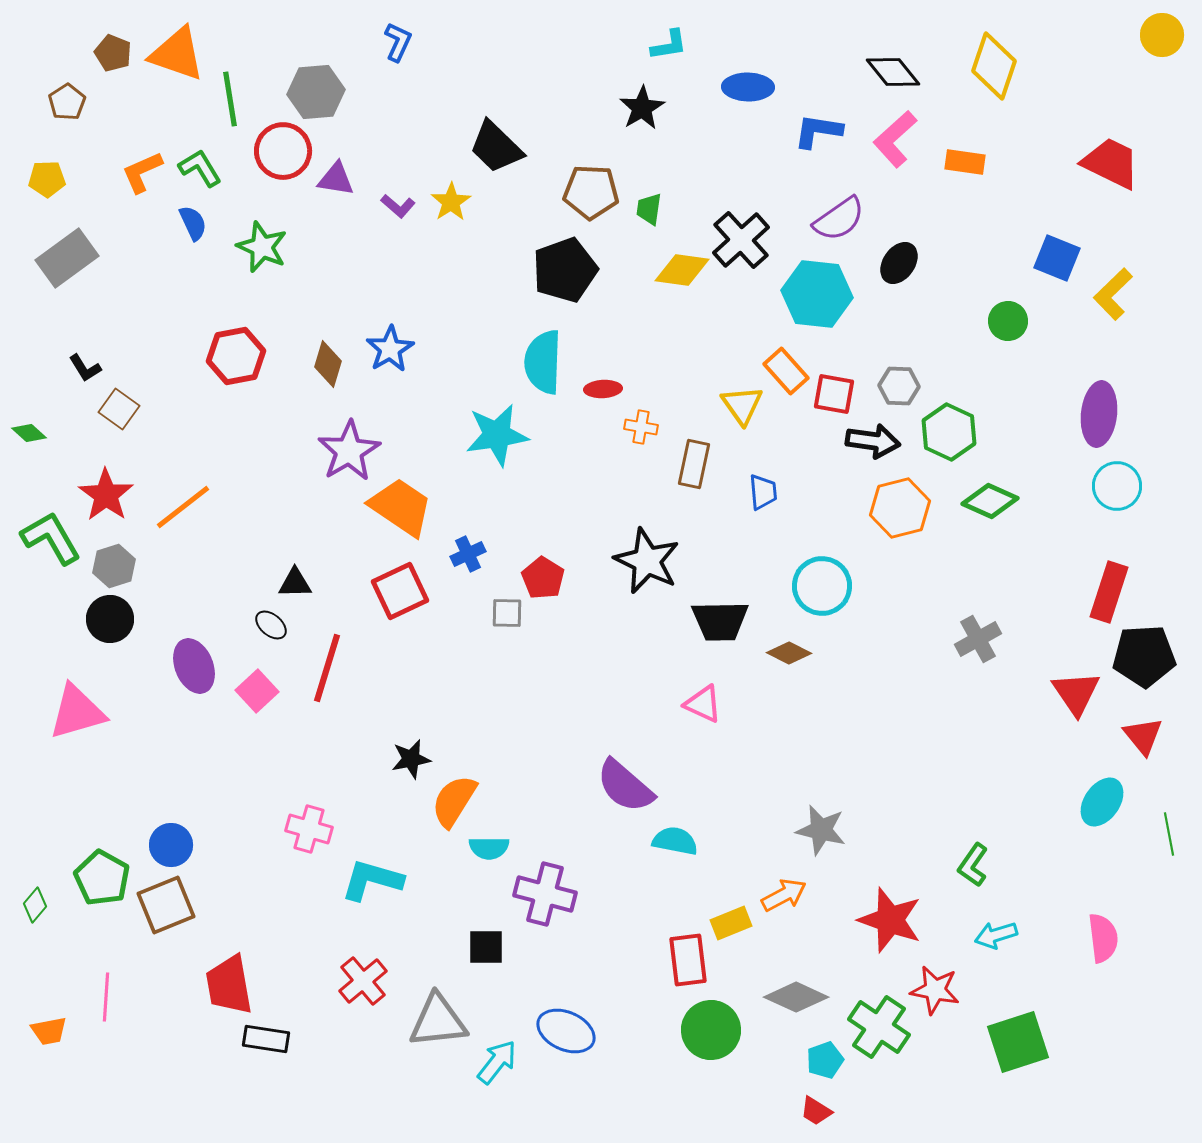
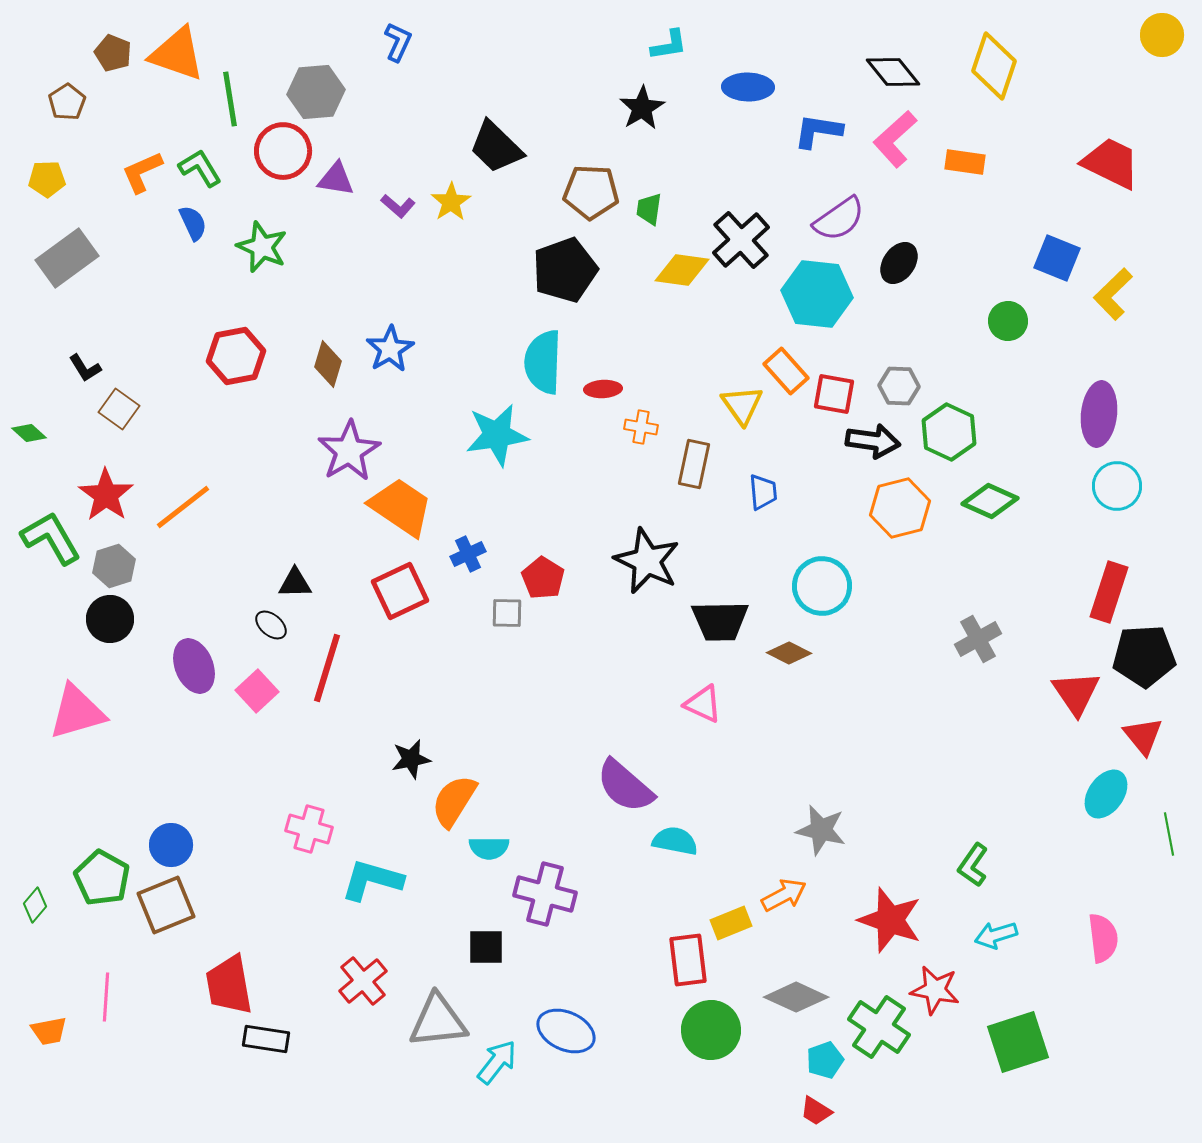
cyan ellipse at (1102, 802): moved 4 px right, 8 px up
